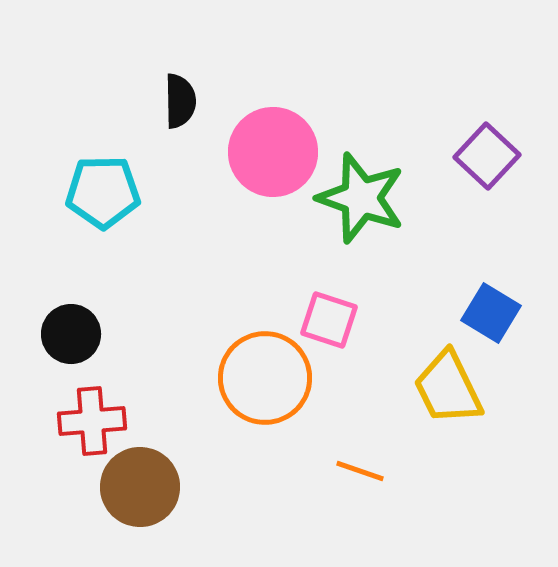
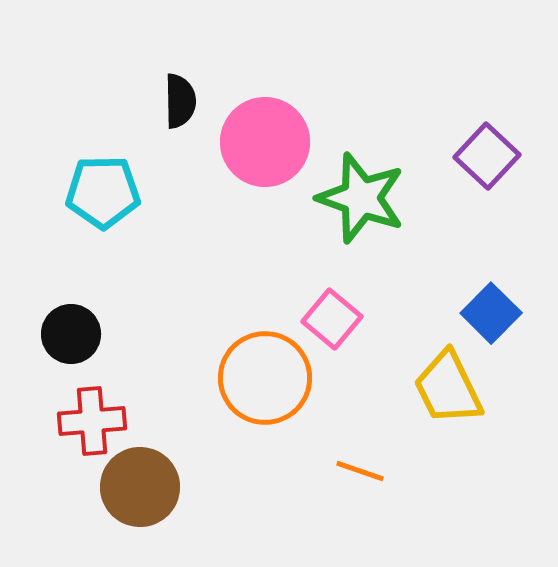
pink circle: moved 8 px left, 10 px up
blue square: rotated 14 degrees clockwise
pink square: moved 3 px right, 1 px up; rotated 22 degrees clockwise
